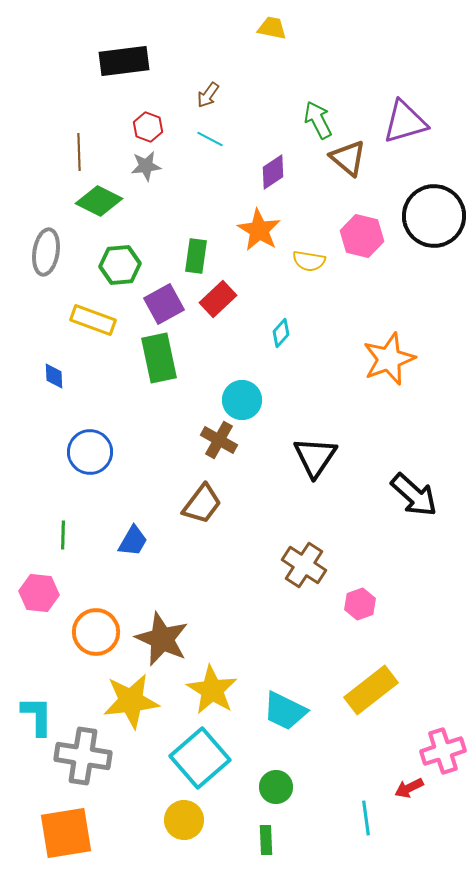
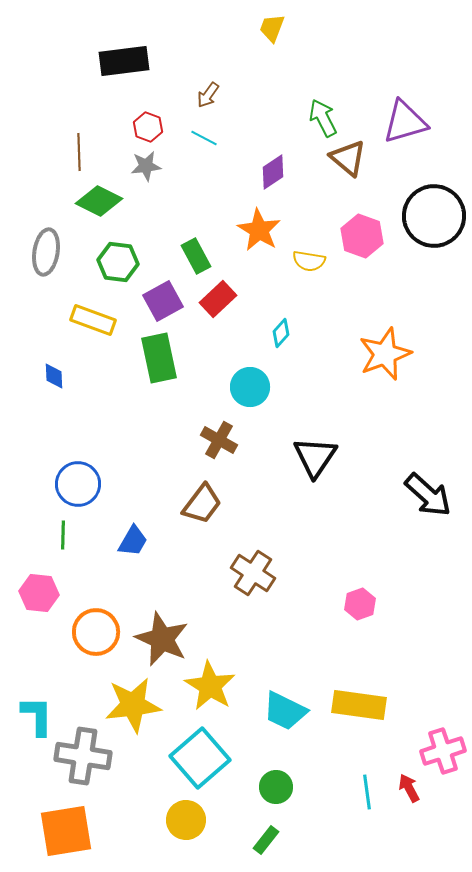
yellow trapezoid at (272, 28): rotated 80 degrees counterclockwise
green arrow at (318, 120): moved 5 px right, 2 px up
cyan line at (210, 139): moved 6 px left, 1 px up
pink hexagon at (362, 236): rotated 6 degrees clockwise
green rectangle at (196, 256): rotated 36 degrees counterclockwise
green hexagon at (120, 265): moved 2 px left, 3 px up; rotated 12 degrees clockwise
purple square at (164, 304): moved 1 px left, 3 px up
orange star at (389, 359): moved 4 px left, 5 px up
cyan circle at (242, 400): moved 8 px right, 13 px up
blue circle at (90, 452): moved 12 px left, 32 px down
black arrow at (414, 495): moved 14 px right
brown cross at (304, 565): moved 51 px left, 8 px down
yellow star at (212, 690): moved 2 px left, 4 px up
yellow rectangle at (371, 690): moved 12 px left, 15 px down; rotated 46 degrees clockwise
yellow star at (131, 701): moved 2 px right, 4 px down
red arrow at (409, 788): rotated 88 degrees clockwise
cyan line at (366, 818): moved 1 px right, 26 px up
yellow circle at (184, 820): moved 2 px right
orange square at (66, 833): moved 2 px up
green rectangle at (266, 840): rotated 40 degrees clockwise
